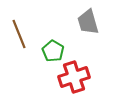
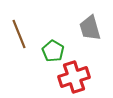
gray trapezoid: moved 2 px right, 6 px down
